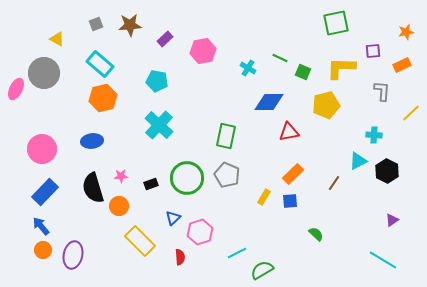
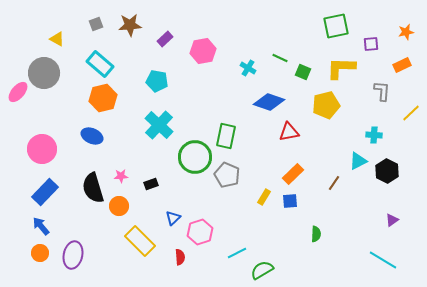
green square at (336, 23): moved 3 px down
purple square at (373, 51): moved 2 px left, 7 px up
pink ellipse at (16, 89): moved 2 px right, 3 px down; rotated 15 degrees clockwise
blue diamond at (269, 102): rotated 20 degrees clockwise
blue ellipse at (92, 141): moved 5 px up; rotated 30 degrees clockwise
green circle at (187, 178): moved 8 px right, 21 px up
green semicircle at (316, 234): rotated 49 degrees clockwise
orange circle at (43, 250): moved 3 px left, 3 px down
